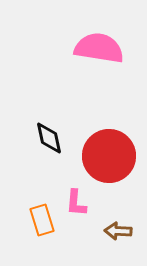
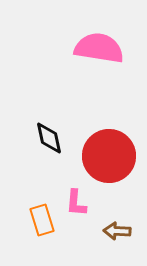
brown arrow: moved 1 px left
